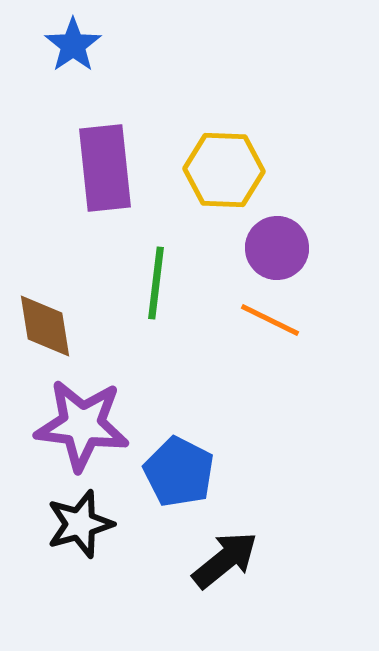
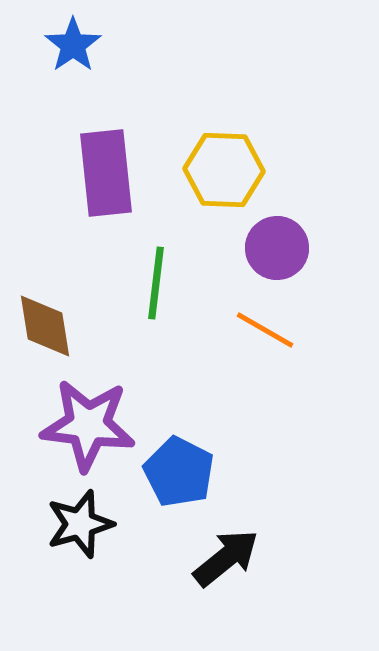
purple rectangle: moved 1 px right, 5 px down
orange line: moved 5 px left, 10 px down; rotated 4 degrees clockwise
purple star: moved 6 px right
black arrow: moved 1 px right, 2 px up
